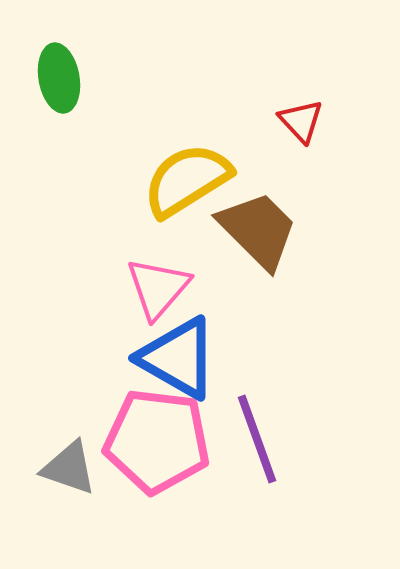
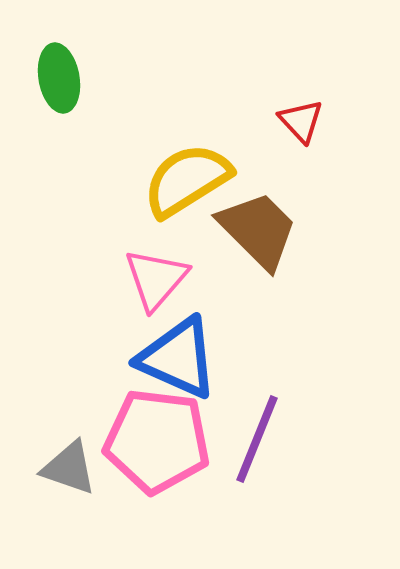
pink triangle: moved 2 px left, 9 px up
blue triangle: rotated 6 degrees counterclockwise
purple line: rotated 42 degrees clockwise
